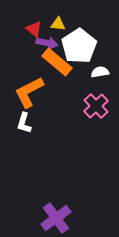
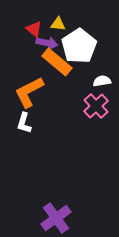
white semicircle: moved 2 px right, 9 px down
